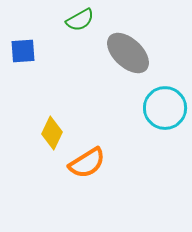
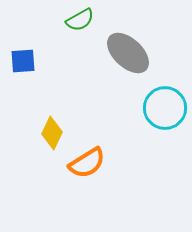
blue square: moved 10 px down
